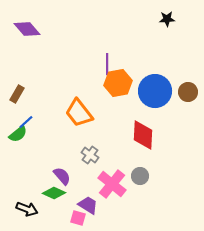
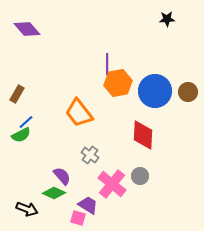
green semicircle: moved 3 px right, 1 px down; rotated 12 degrees clockwise
